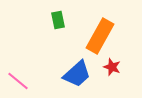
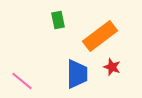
orange rectangle: rotated 24 degrees clockwise
blue trapezoid: rotated 48 degrees counterclockwise
pink line: moved 4 px right
